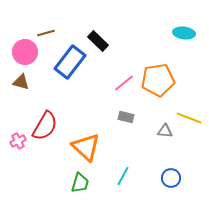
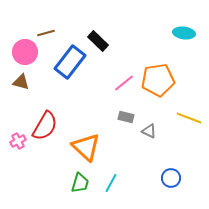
gray triangle: moved 16 px left; rotated 21 degrees clockwise
cyan line: moved 12 px left, 7 px down
